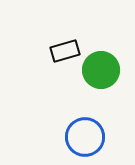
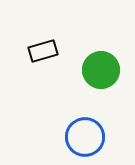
black rectangle: moved 22 px left
